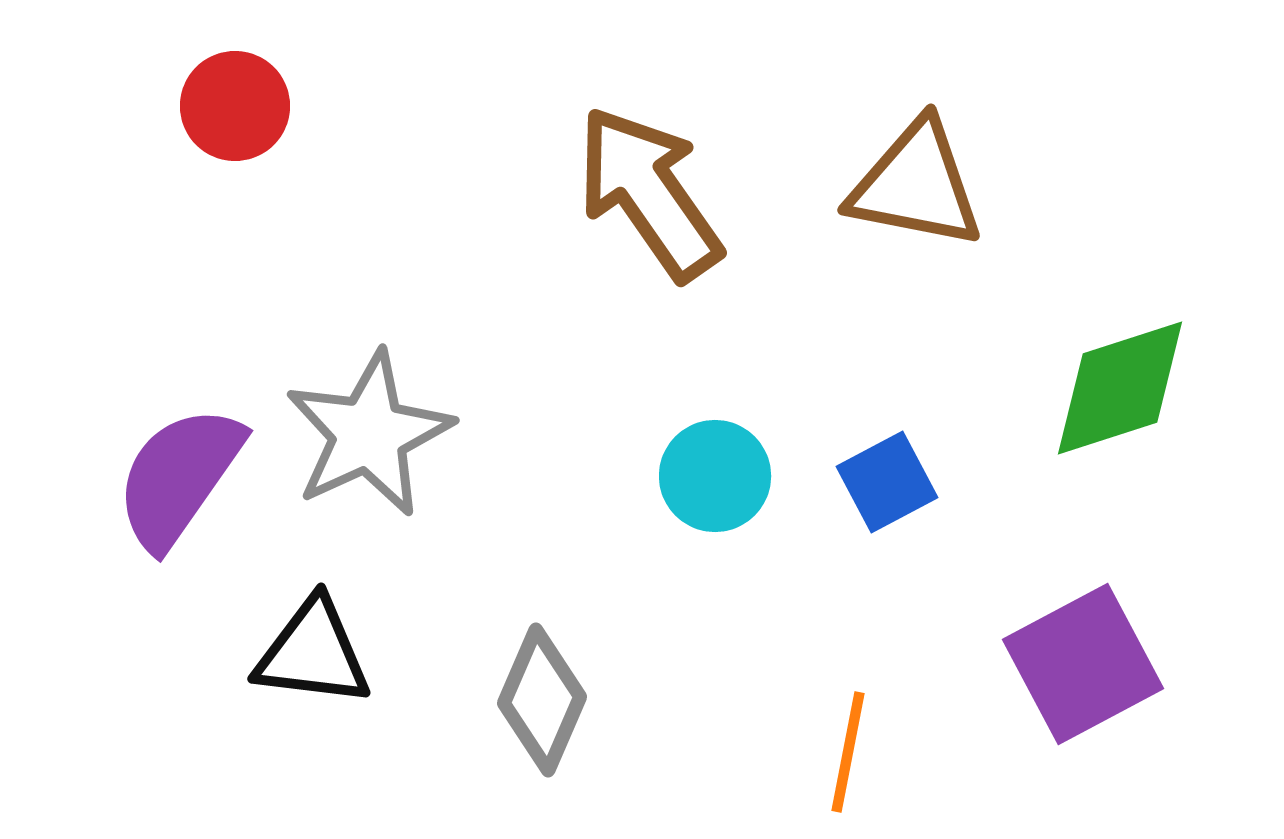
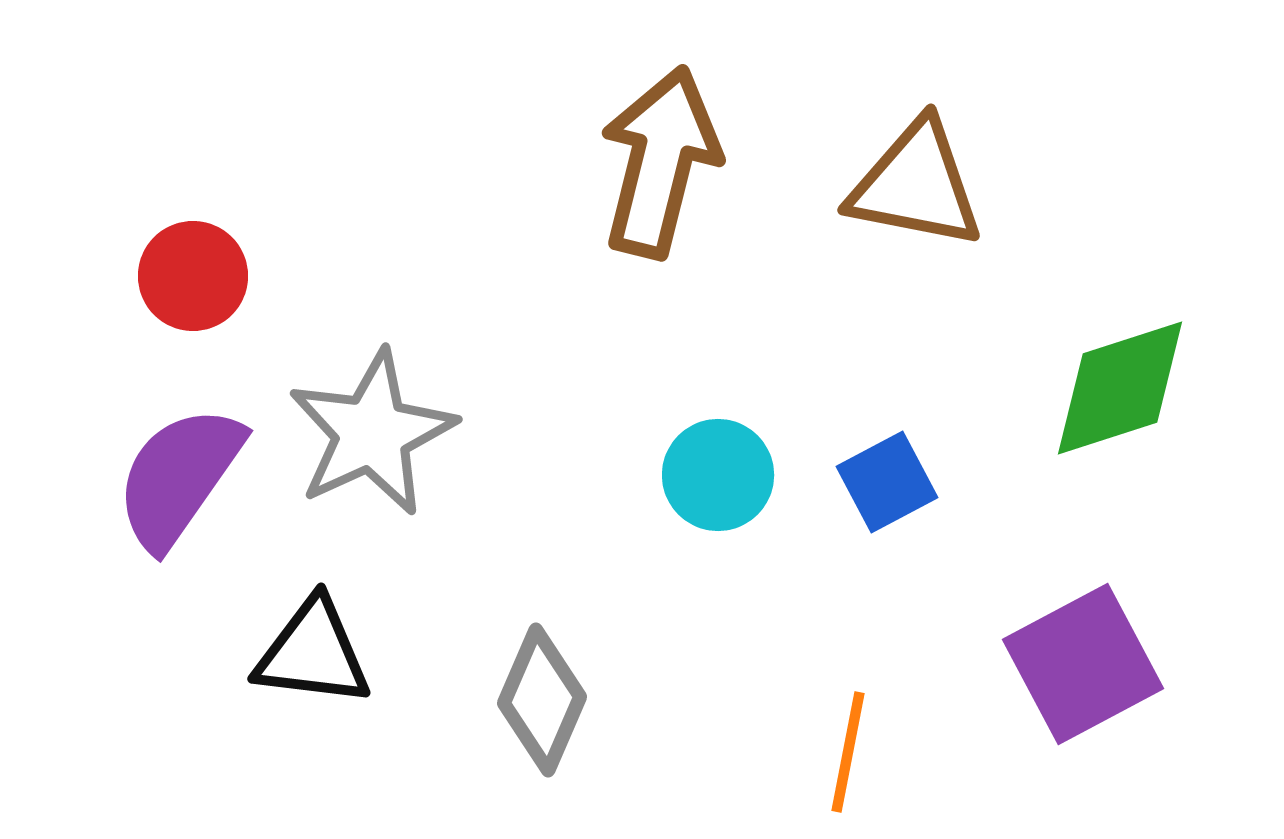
red circle: moved 42 px left, 170 px down
brown arrow: moved 11 px right, 31 px up; rotated 49 degrees clockwise
gray star: moved 3 px right, 1 px up
cyan circle: moved 3 px right, 1 px up
